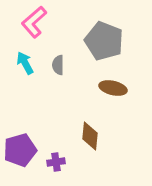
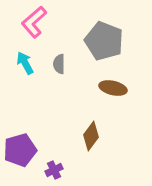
gray semicircle: moved 1 px right, 1 px up
brown diamond: moved 1 px right; rotated 32 degrees clockwise
purple cross: moved 2 px left, 8 px down; rotated 18 degrees counterclockwise
